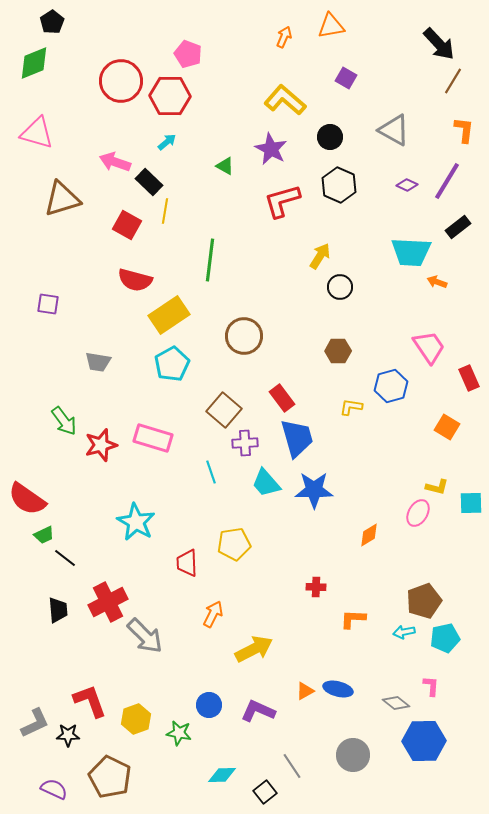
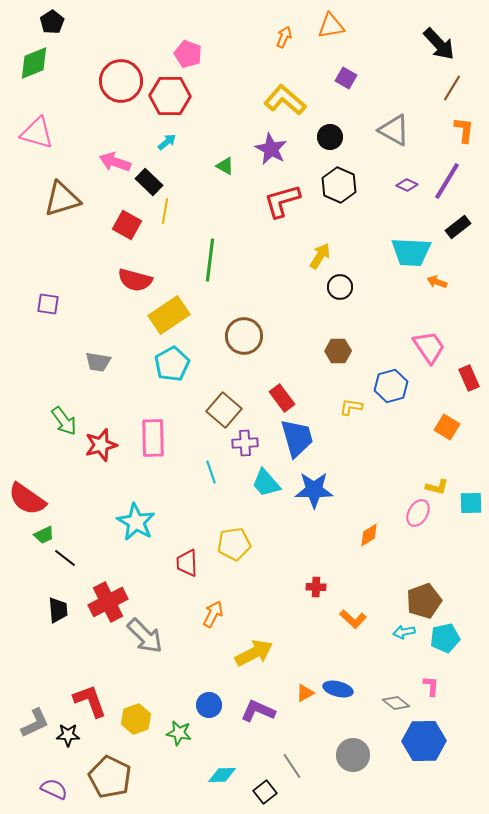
brown line at (453, 81): moved 1 px left, 7 px down
pink rectangle at (153, 438): rotated 72 degrees clockwise
orange L-shape at (353, 619): rotated 140 degrees counterclockwise
yellow arrow at (254, 649): moved 4 px down
orange triangle at (305, 691): moved 2 px down
